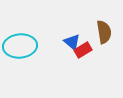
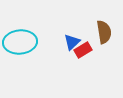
blue triangle: rotated 36 degrees clockwise
cyan ellipse: moved 4 px up
